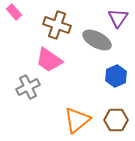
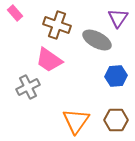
pink rectangle: moved 1 px right, 1 px down
blue hexagon: rotated 20 degrees clockwise
orange triangle: moved 1 px left, 1 px down; rotated 16 degrees counterclockwise
